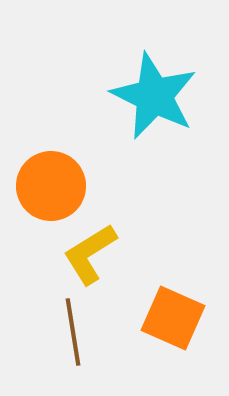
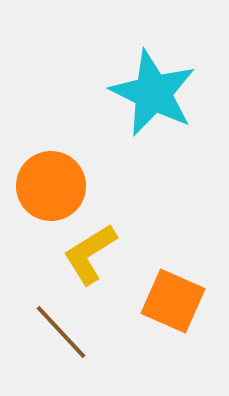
cyan star: moved 1 px left, 3 px up
orange square: moved 17 px up
brown line: moved 12 px left; rotated 34 degrees counterclockwise
